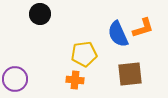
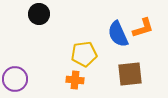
black circle: moved 1 px left
